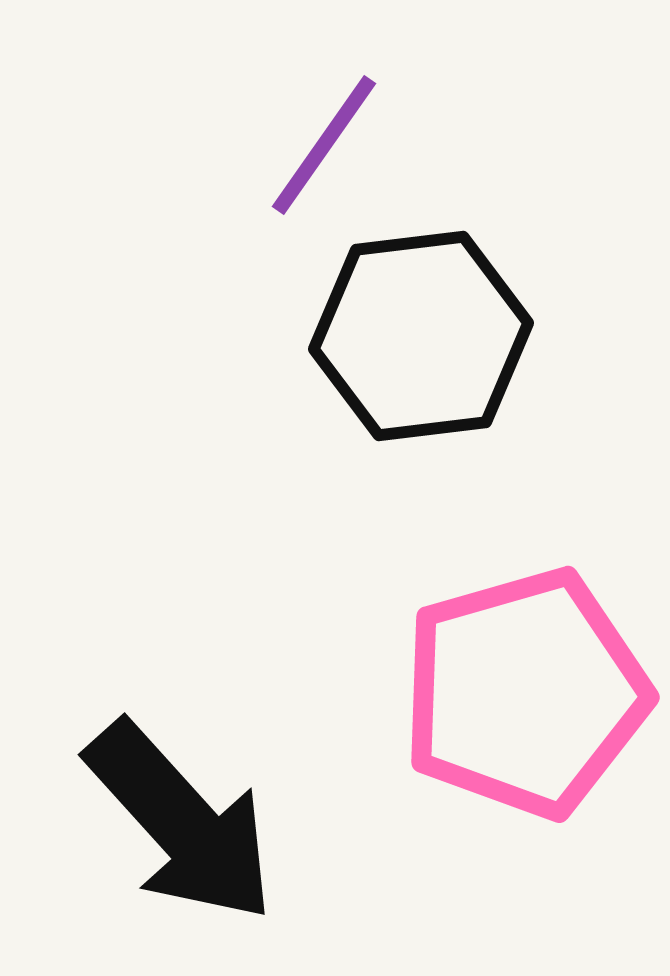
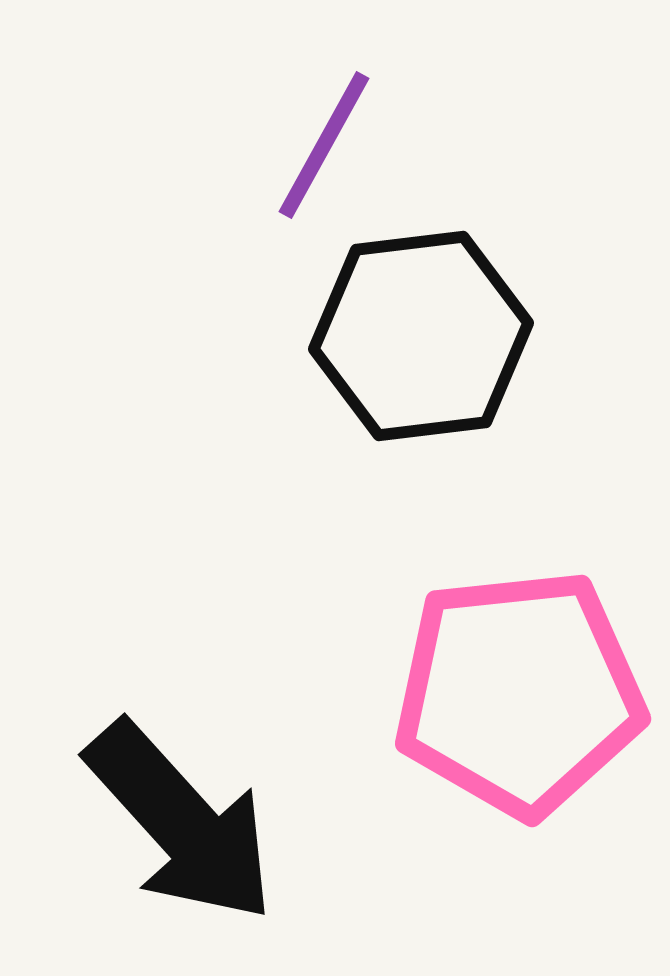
purple line: rotated 6 degrees counterclockwise
pink pentagon: moved 6 px left; rotated 10 degrees clockwise
